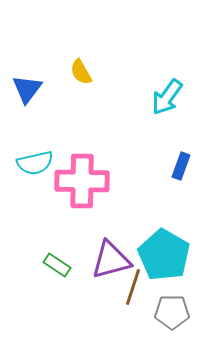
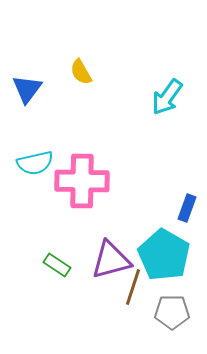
blue rectangle: moved 6 px right, 42 px down
